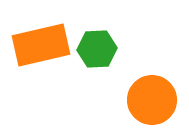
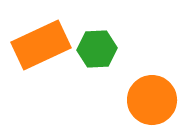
orange rectangle: rotated 12 degrees counterclockwise
